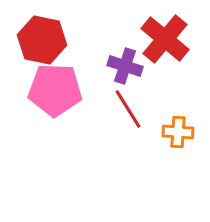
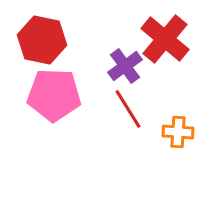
purple cross: rotated 36 degrees clockwise
pink pentagon: moved 1 px left, 5 px down
